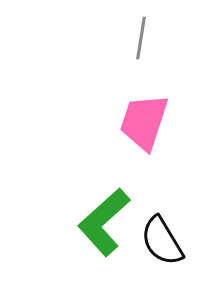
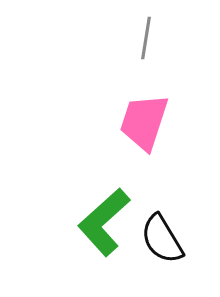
gray line: moved 5 px right
black semicircle: moved 2 px up
